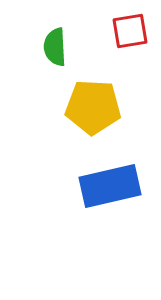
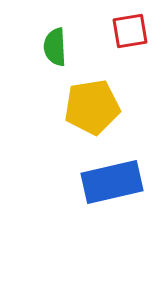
yellow pentagon: moved 1 px left; rotated 12 degrees counterclockwise
blue rectangle: moved 2 px right, 4 px up
